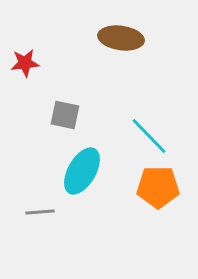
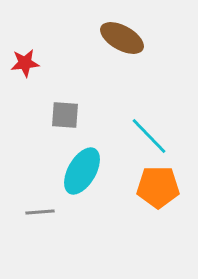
brown ellipse: moved 1 px right; rotated 21 degrees clockwise
gray square: rotated 8 degrees counterclockwise
